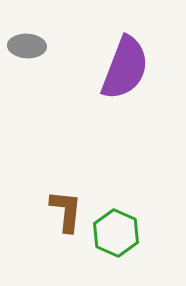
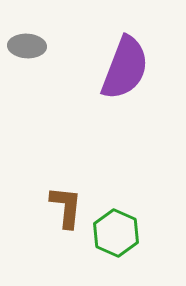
brown L-shape: moved 4 px up
